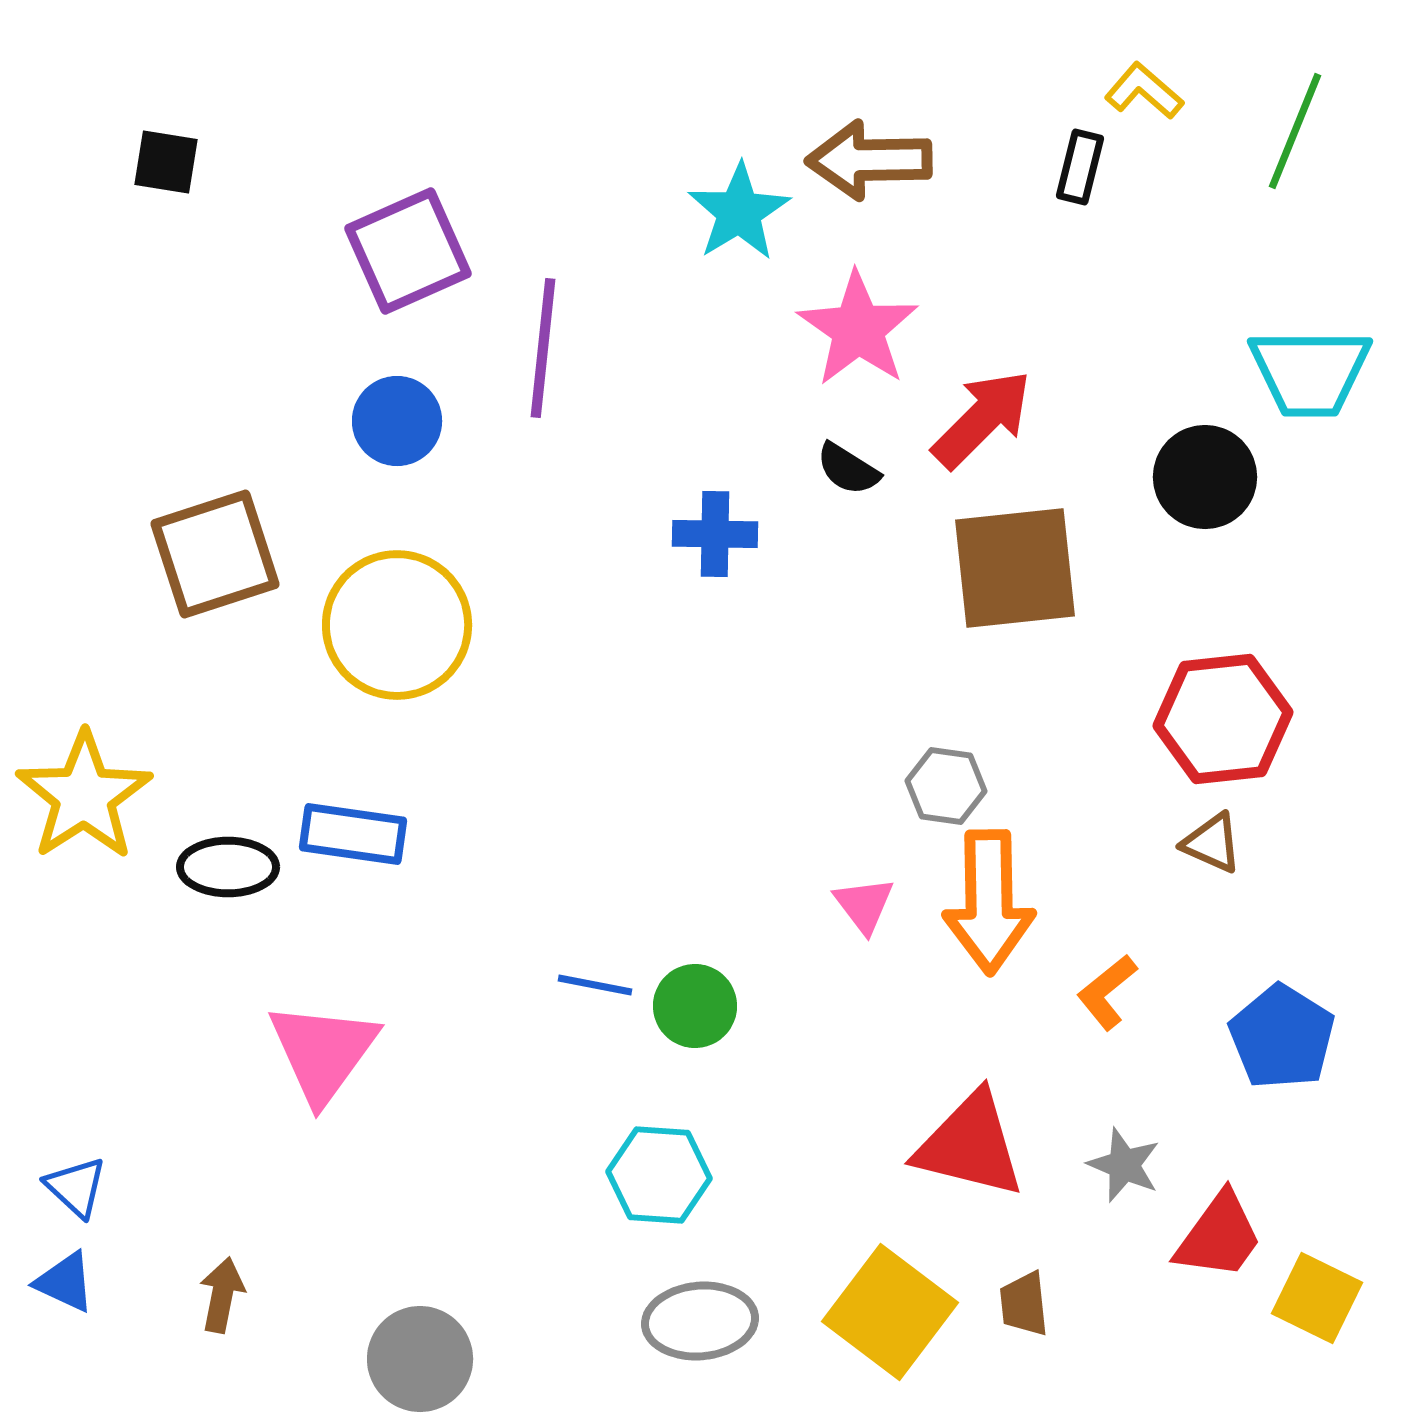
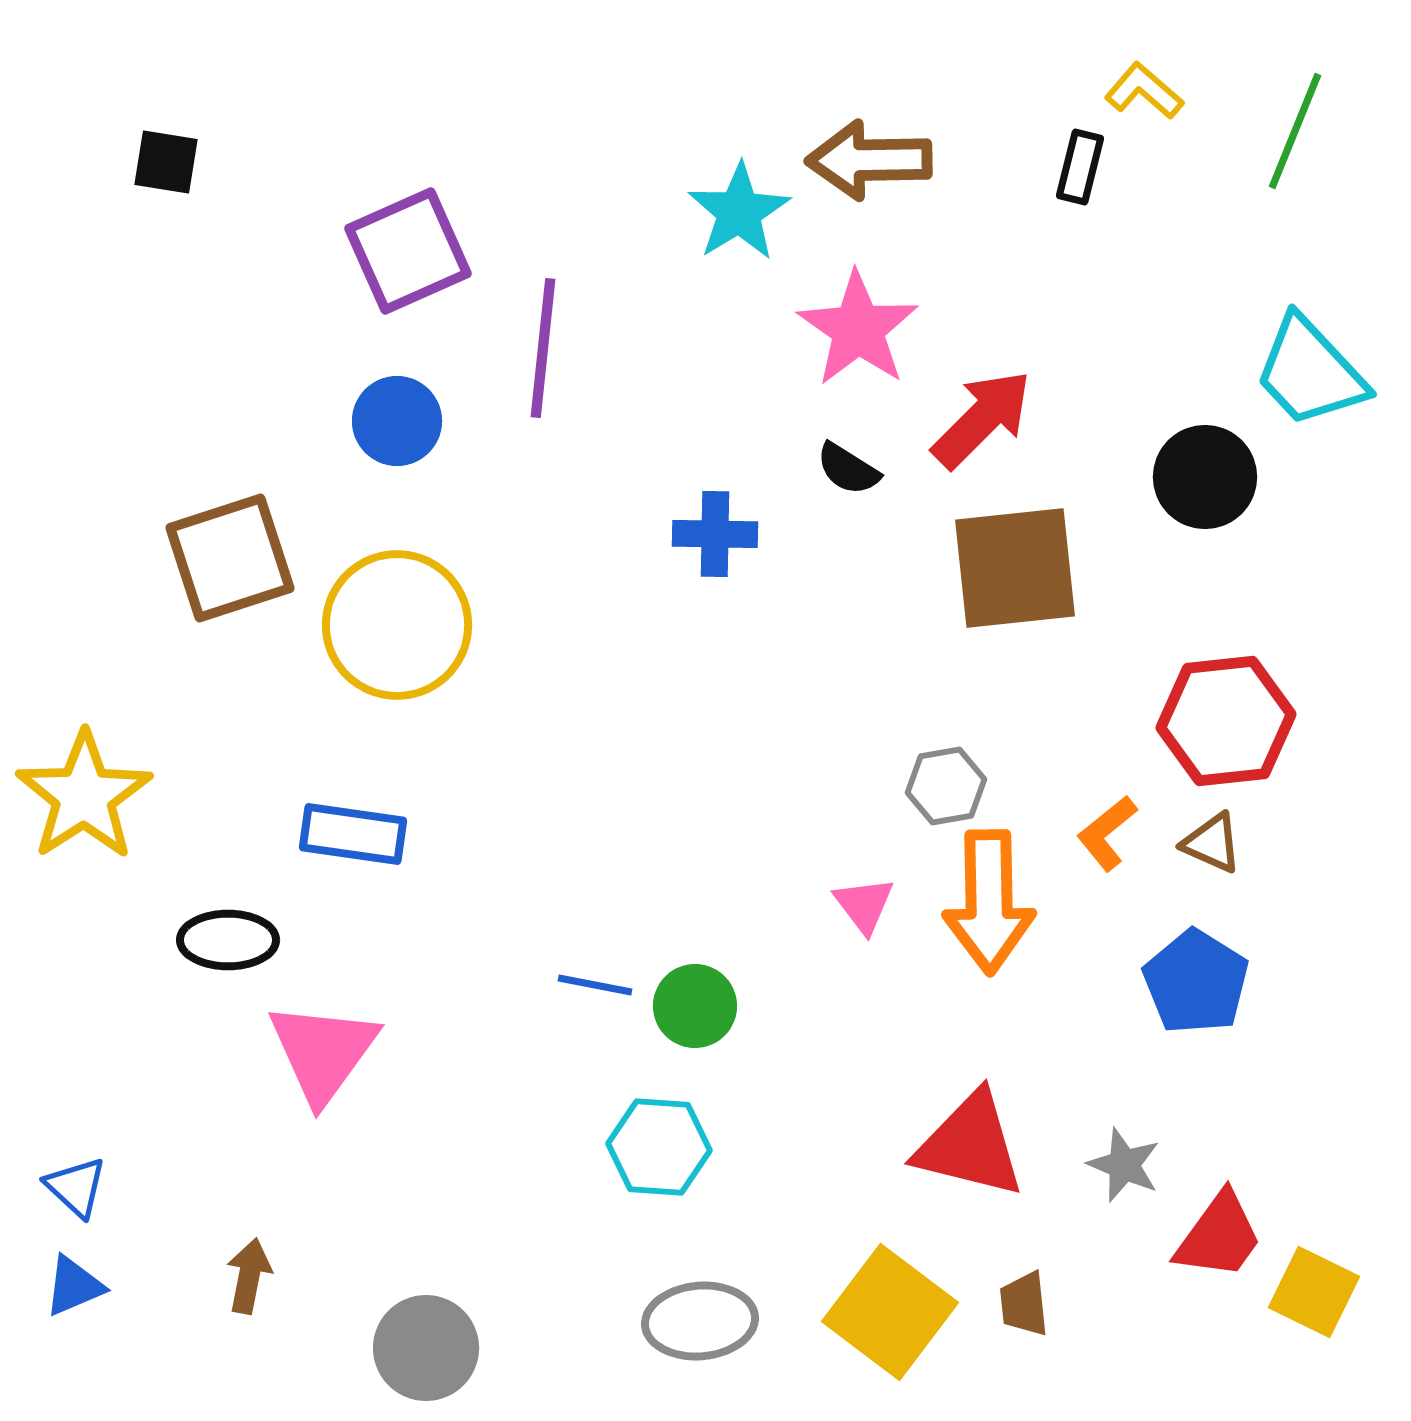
cyan trapezoid at (1310, 372): rotated 47 degrees clockwise
brown square at (215, 554): moved 15 px right, 4 px down
red hexagon at (1223, 719): moved 3 px right, 2 px down
gray hexagon at (946, 786): rotated 18 degrees counterclockwise
black ellipse at (228, 867): moved 73 px down
orange L-shape at (1107, 992): moved 159 px up
blue pentagon at (1282, 1037): moved 86 px left, 55 px up
cyan hexagon at (659, 1175): moved 28 px up
blue triangle at (65, 1282): moved 9 px right, 4 px down; rotated 48 degrees counterclockwise
brown arrow at (222, 1295): moved 27 px right, 19 px up
yellow square at (1317, 1298): moved 3 px left, 6 px up
gray circle at (420, 1359): moved 6 px right, 11 px up
